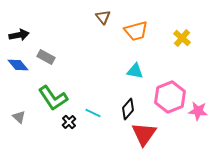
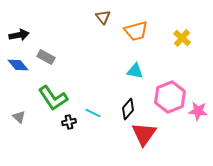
black cross: rotated 32 degrees clockwise
